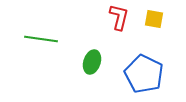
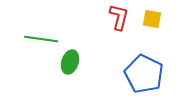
yellow square: moved 2 px left
green ellipse: moved 22 px left
